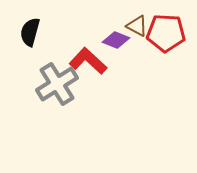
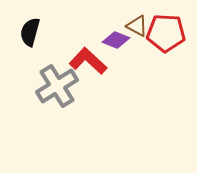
gray cross: moved 2 px down
